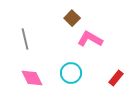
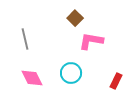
brown square: moved 3 px right
pink L-shape: moved 1 px right, 2 px down; rotated 20 degrees counterclockwise
red rectangle: moved 3 px down; rotated 14 degrees counterclockwise
